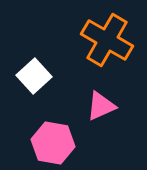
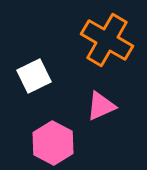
white square: rotated 16 degrees clockwise
pink hexagon: rotated 18 degrees clockwise
